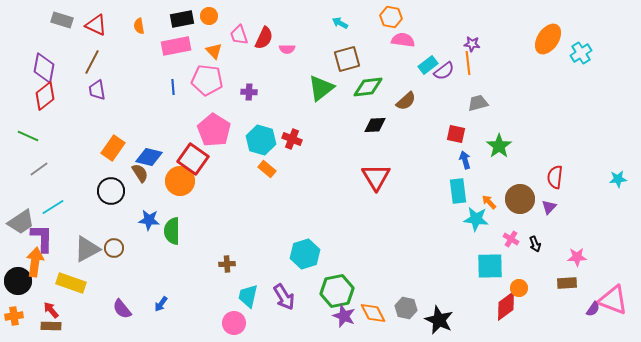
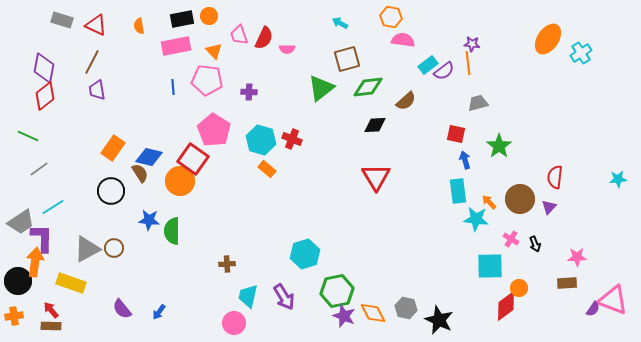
blue arrow at (161, 304): moved 2 px left, 8 px down
